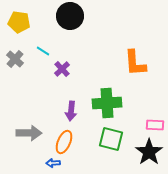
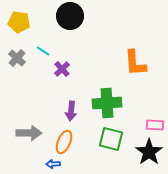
gray cross: moved 2 px right, 1 px up
blue arrow: moved 1 px down
